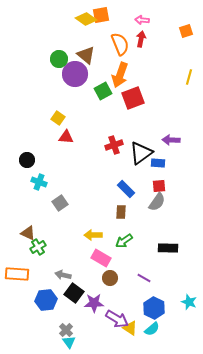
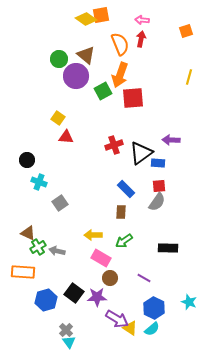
purple circle at (75, 74): moved 1 px right, 2 px down
red square at (133, 98): rotated 15 degrees clockwise
orange rectangle at (17, 274): moved 6 px right, 2 px up
gray arrow at (63, 275): moved 6 px left, 24 px up
blue hexagon at (46, 300): rotated 10 degrees counterclockwise
purple star at (94, 303): moved 3 px right, 6 px up
